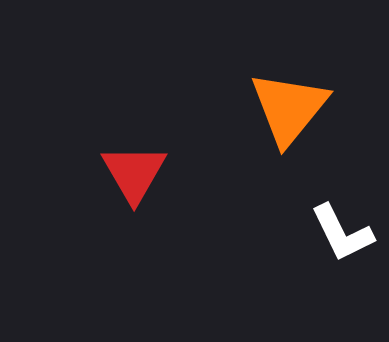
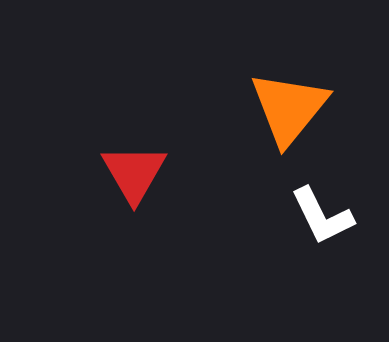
white L-shape: moved 20 px left, 17 px up
